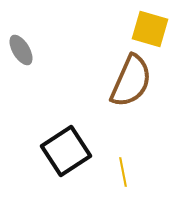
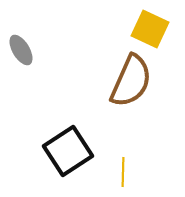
yellow square: rotated 9 degrees clockwise
black square: moved 2 px right
yellow line: rotated 12 degrees clockwise
